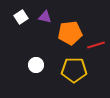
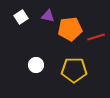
purple triangle: moved 3 px right, 1 px up
orange pentagon: moved 4 px up
red line: moved 8 px up
